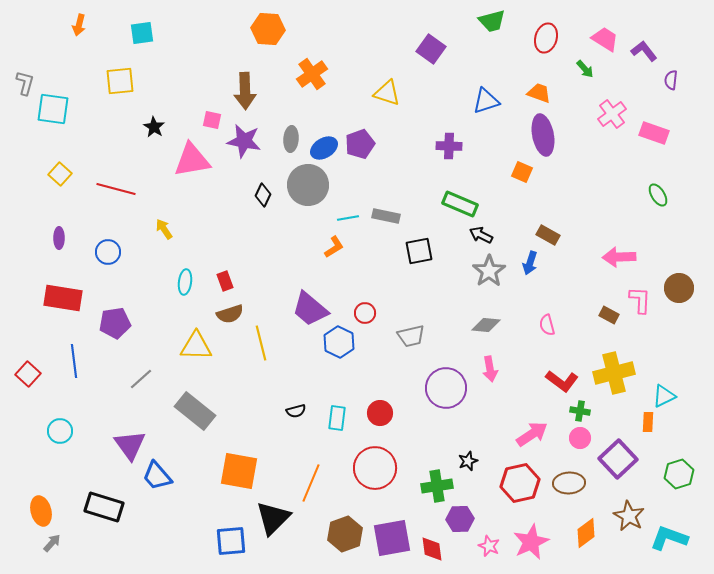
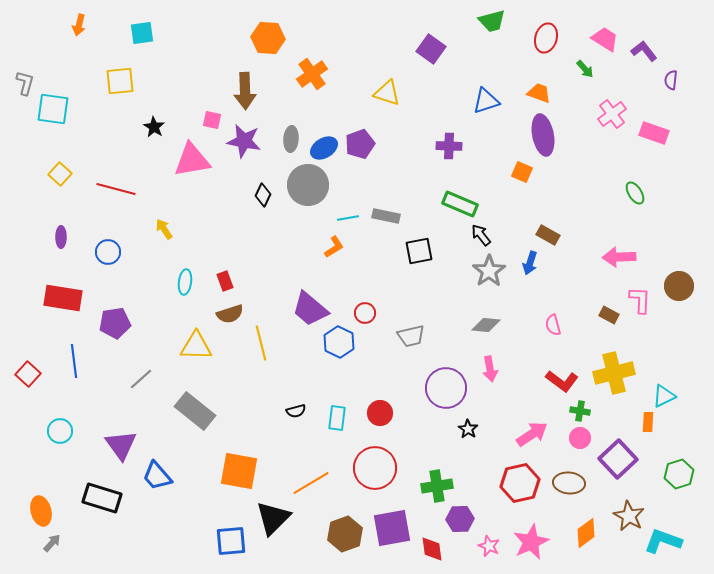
orange hexagon at (268, 29): moved 9 px down
green ellipse at (658, 195): moved 23 px left, 2 px up
black arrow at (481, 235): rotated 25 degrees clockwise
purple ellipse at (59, 238): moved 2 px right, 1 px up
brown circle at (679, 288): moved 2 px up
pink semicircle at (547, 325): moved 6 px right
purple triangle at (130, 445): moved 9 px left
black star at (468, 461): moved 32 px up; rotated 18 degrees counterclockwise
orange line at (311, 483): rotated 36 degrees clockwise
brown ellipse at (569, 483): rotated 8 degrees clockwise
black rectangle at (104, 507): moved 2 px left, 9 px up
purple square at (392, 538): moved 10 px up
cyan L-shape at (669, 538): moved 6 px left, 3 px down
